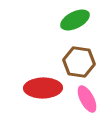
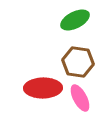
brown hexagon: moved 1 px left
pink ellipse: moved 7 px left, 1 px up
